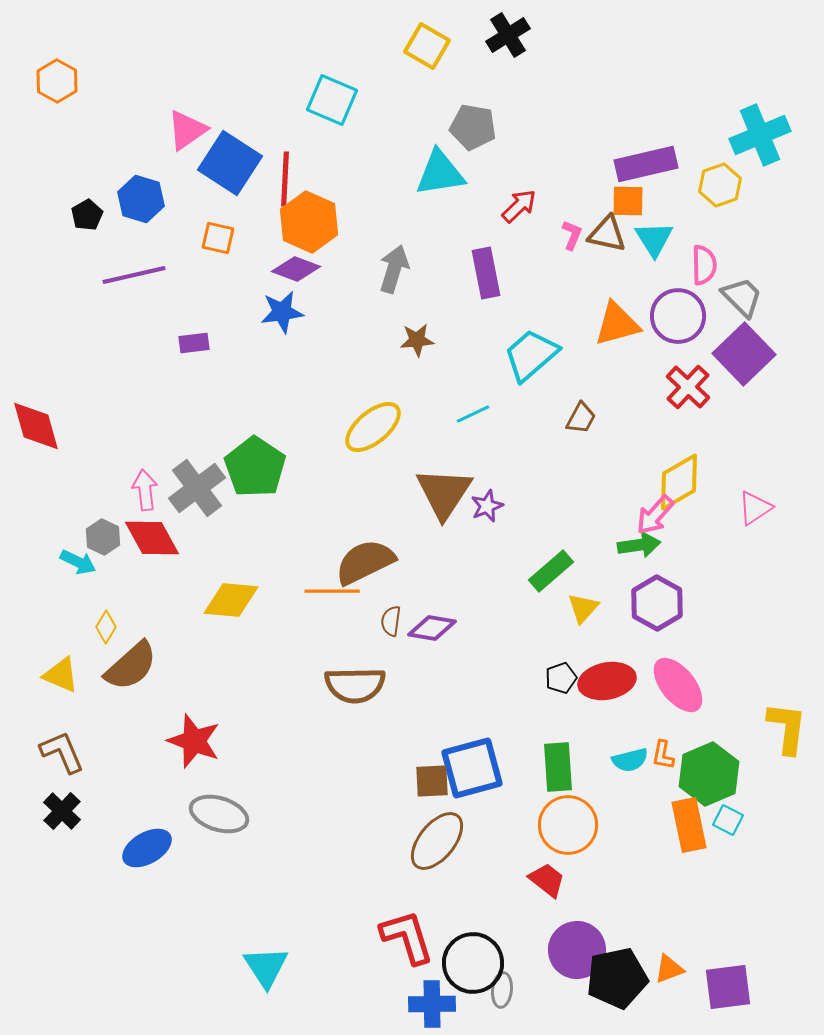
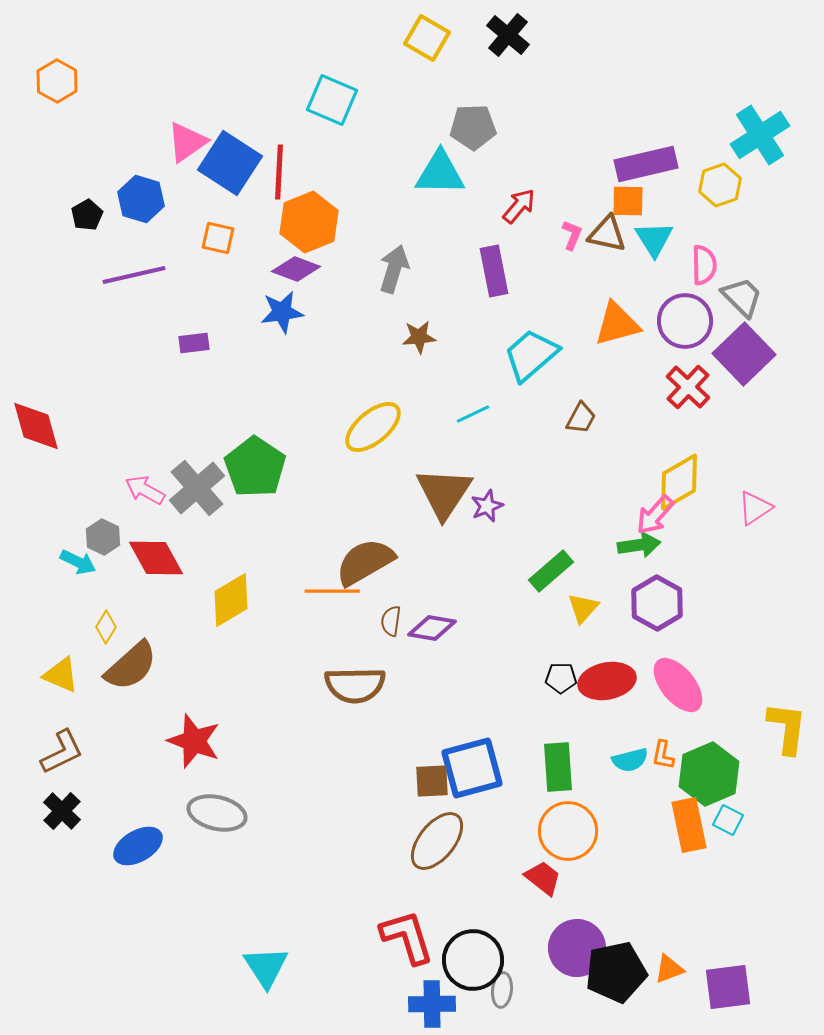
black cross at (508, 35): rotated 18 degrees counterclockwise
yellow square at (427, 46): moved 8 px up
gray pentagon at (473, 127): rotated 12 degrees counterclockwise
pink triangle at (187, 130): moved 12 px down
cyan cross at (760, 135): rotated 10 degrees counterclockwise
cyan triangle at (440, 173): rotated 10 degrees clockwise
red line at (285, 179): moved 6 px left, 7 px up
red arrow at (519, 206): rotated 6 degrees counterclockwise
orange hexagon at (309, 222): rotated 14 degrees clockwise
purple rectangle at (486, 273): moved 8 px right, 2 px up
purple circle at (678, 316): moved 7 px right, 5 px down
brown star at (417, 340): moved 2 px right, 3 px up
gray cross at (197, 488): rotated 4 degrees counterclockwise
pink arrow at (145, 490): rotated 54 degrees counterclockwise
red diamond at (152, 538): moved 4 px right, 20 px down
brown semicircle at (365, 562): rotated 4 degrees counterclockwise
yellow diamond at (231, 600): rotated 36 degrees counterclockwise
black pentagon at (561, 678): rotated 20 degrees clockwise
brown L-shape at (62, 752): rotated 87 degrees clockwise
gray ellipse at (219, 814): moved 2 px left, 1 px up; rotated 4 degrees counterclockwise
orange circle at (568, 825): moved 6 px down
blue ellipse at (147, 848): moved 9 px left, 2 px up
red trapezoid at (547, 880): moved 4 px left, 2 px up
purple circle at (577, 950): moved 2 px up
black circle at (473, 963): moved 3 px up
black pentagon at (617, 978): moved 1 px left, 6 px up
